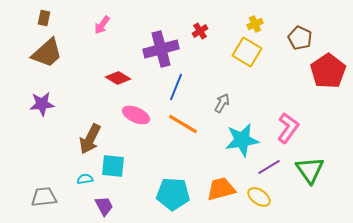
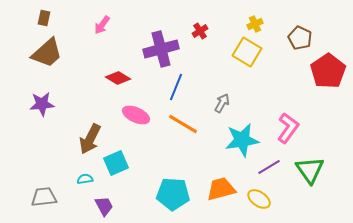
cyan square: moved 3 px right, 3 px up; rotated 30 degrees counterclockwise
yellow ellipse: moved 2 px down
